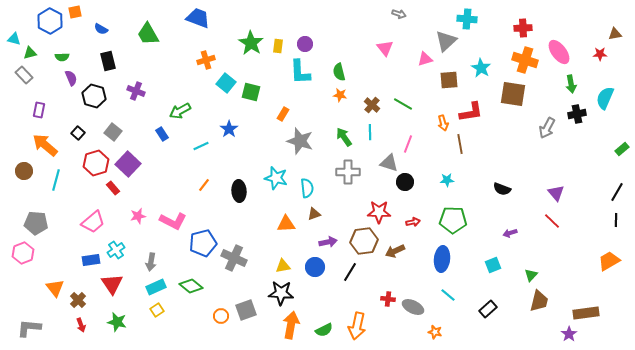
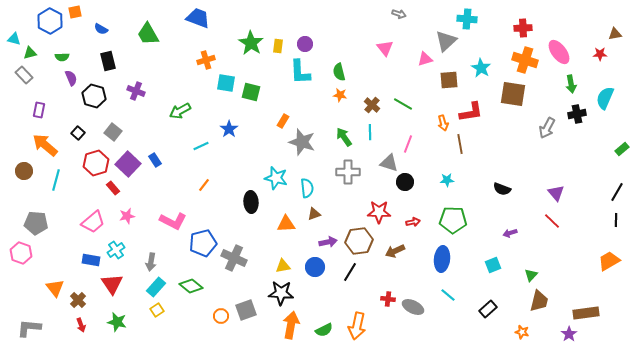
cyan square at (226, 83): rotated 30 degrees counterclockwise
orange rectangle at (283, 114): moved 7 px down
blue rectangle at (162, 134): moved 7 px left, 26 px down
gray star at (300, 141): moved 2 px right, 1 px down
black ellipse at (239, 191): moved 12 px right, 11 px down
pink star at (138, 216): moved 11 px left
brown hexagon at (364, 241): moved 5 px left
pink hexagon at (23, 253): moved 2 px left; rotated 20 degrees counterclockwise
blue rectangle at (91, 260): rotated 18 degrees clockwise
cyan rectangle at (156, 287): rotated 24 degrees counterclockwise
orange star at (435, 332): moved 87 px right
